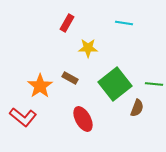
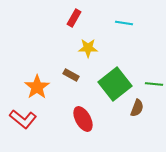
red rectangle: moved 7 px right, 5 px up
brown rectangle: moved 1 px right, 3 px up
orange star: moved 3 px left, 1 px down
red L-shape: moved 2 px down
